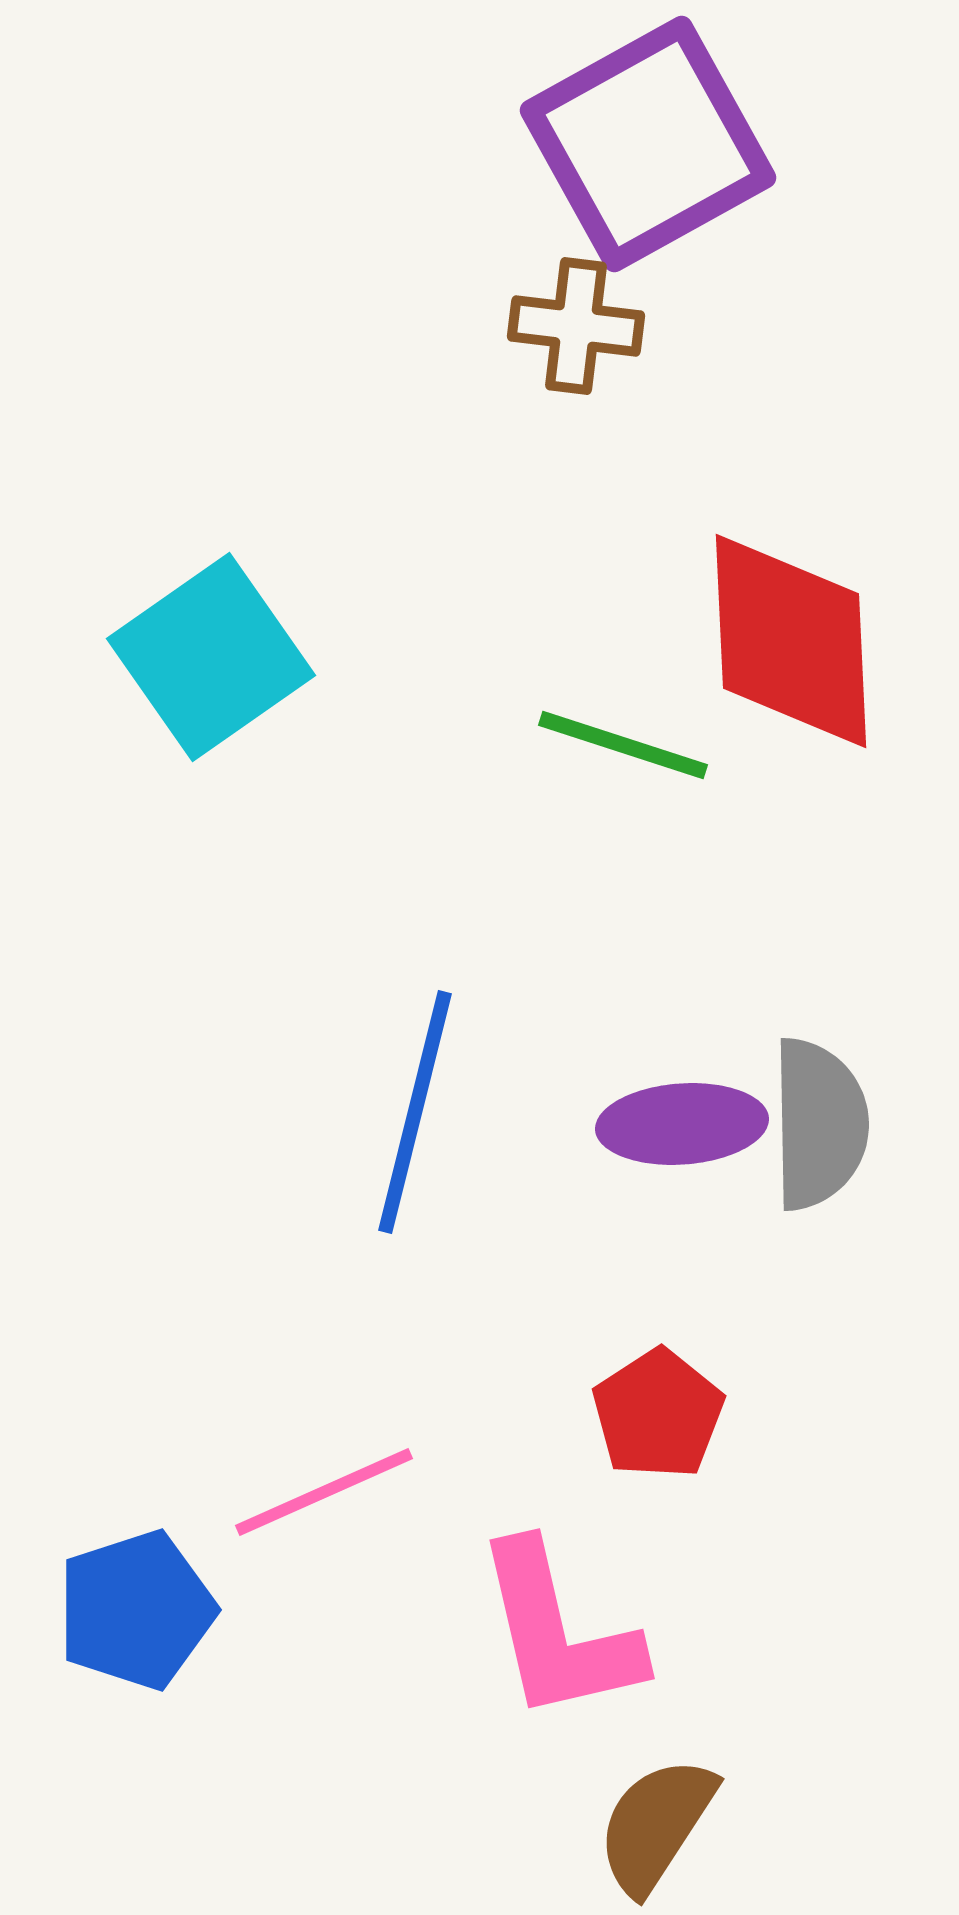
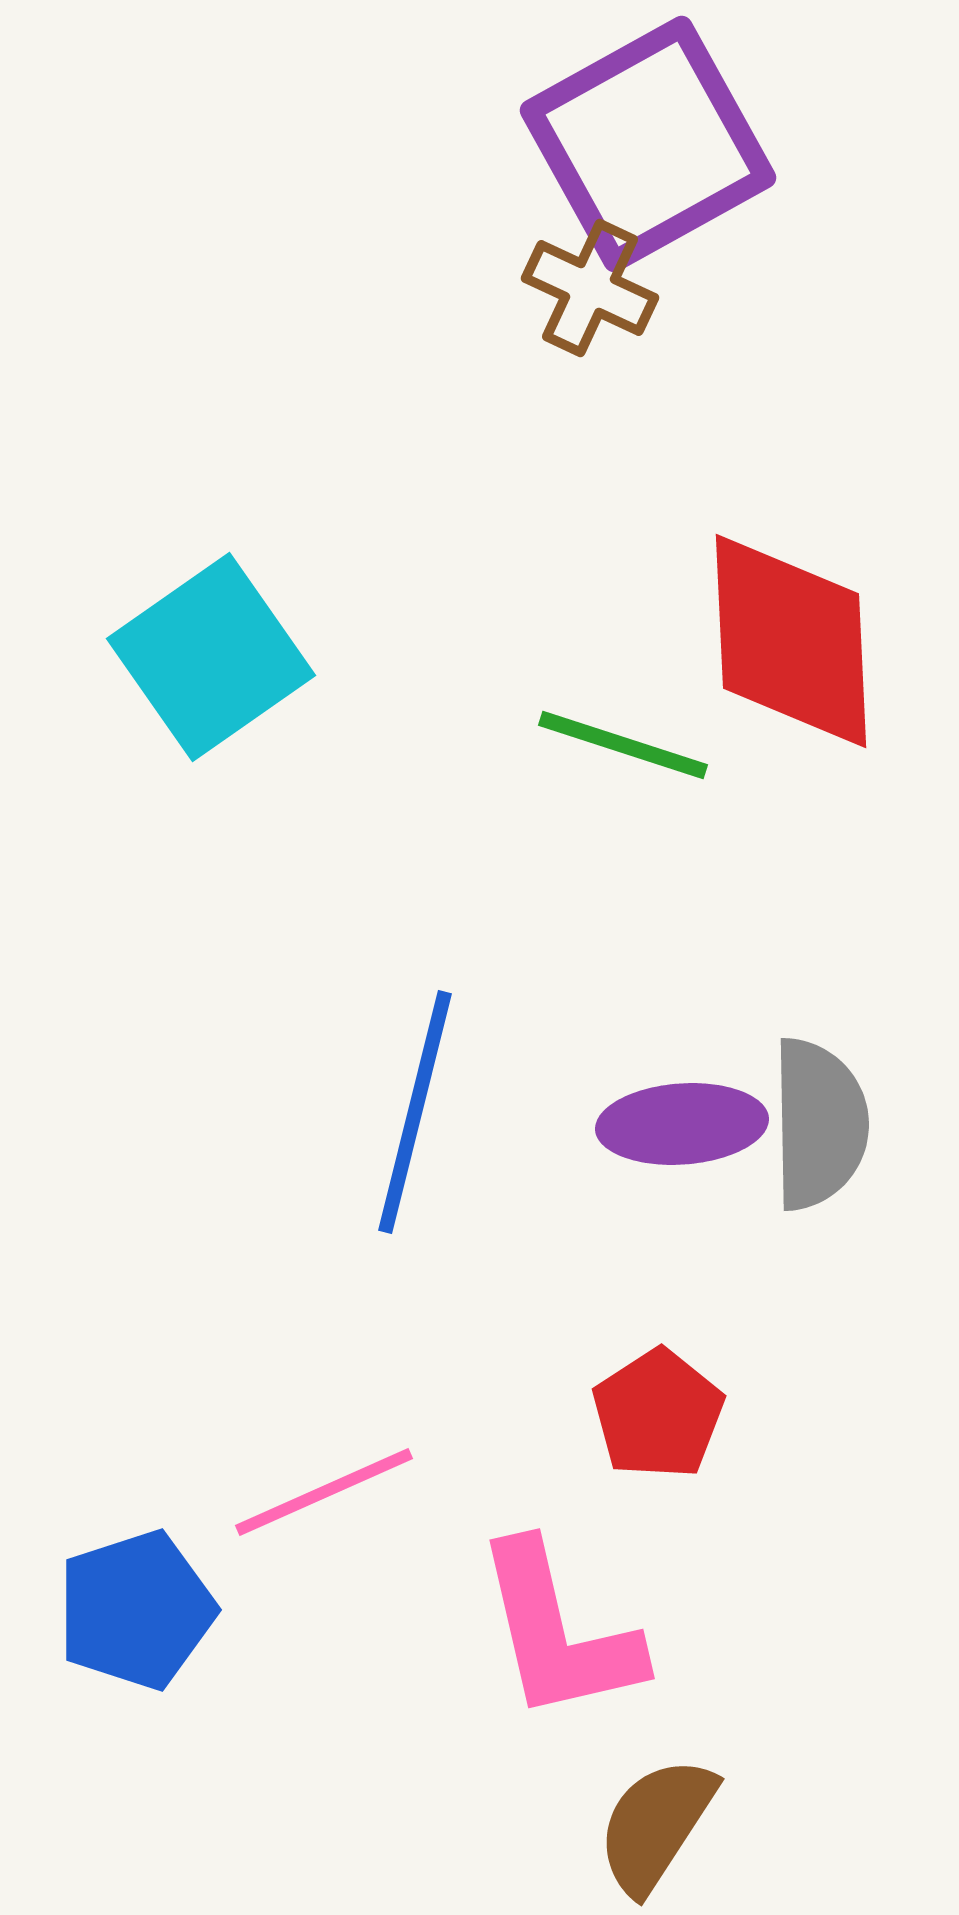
brown cross: moved 14 px right, 38 px up; rotated 18 degrees clockwise
